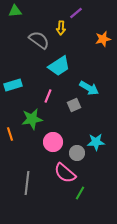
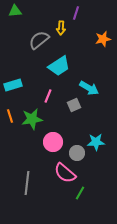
purple line: rotated 32 degrees counterclockwise
gray semicircle: rotated 75 degrees counterclockwise
orange line: moved 18 px up
